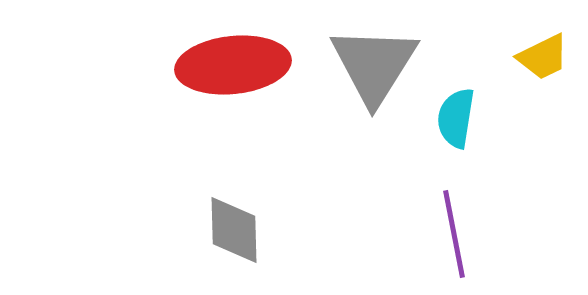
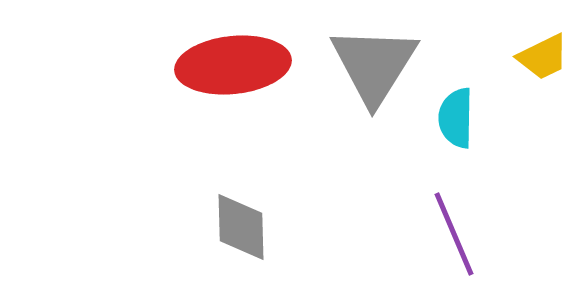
cyan semicircle: rotated 8 degrees counterclockwise
gray diamond: moved 7 px right, 3 px up
purple line: rotated 12 degrees counterclockwise
